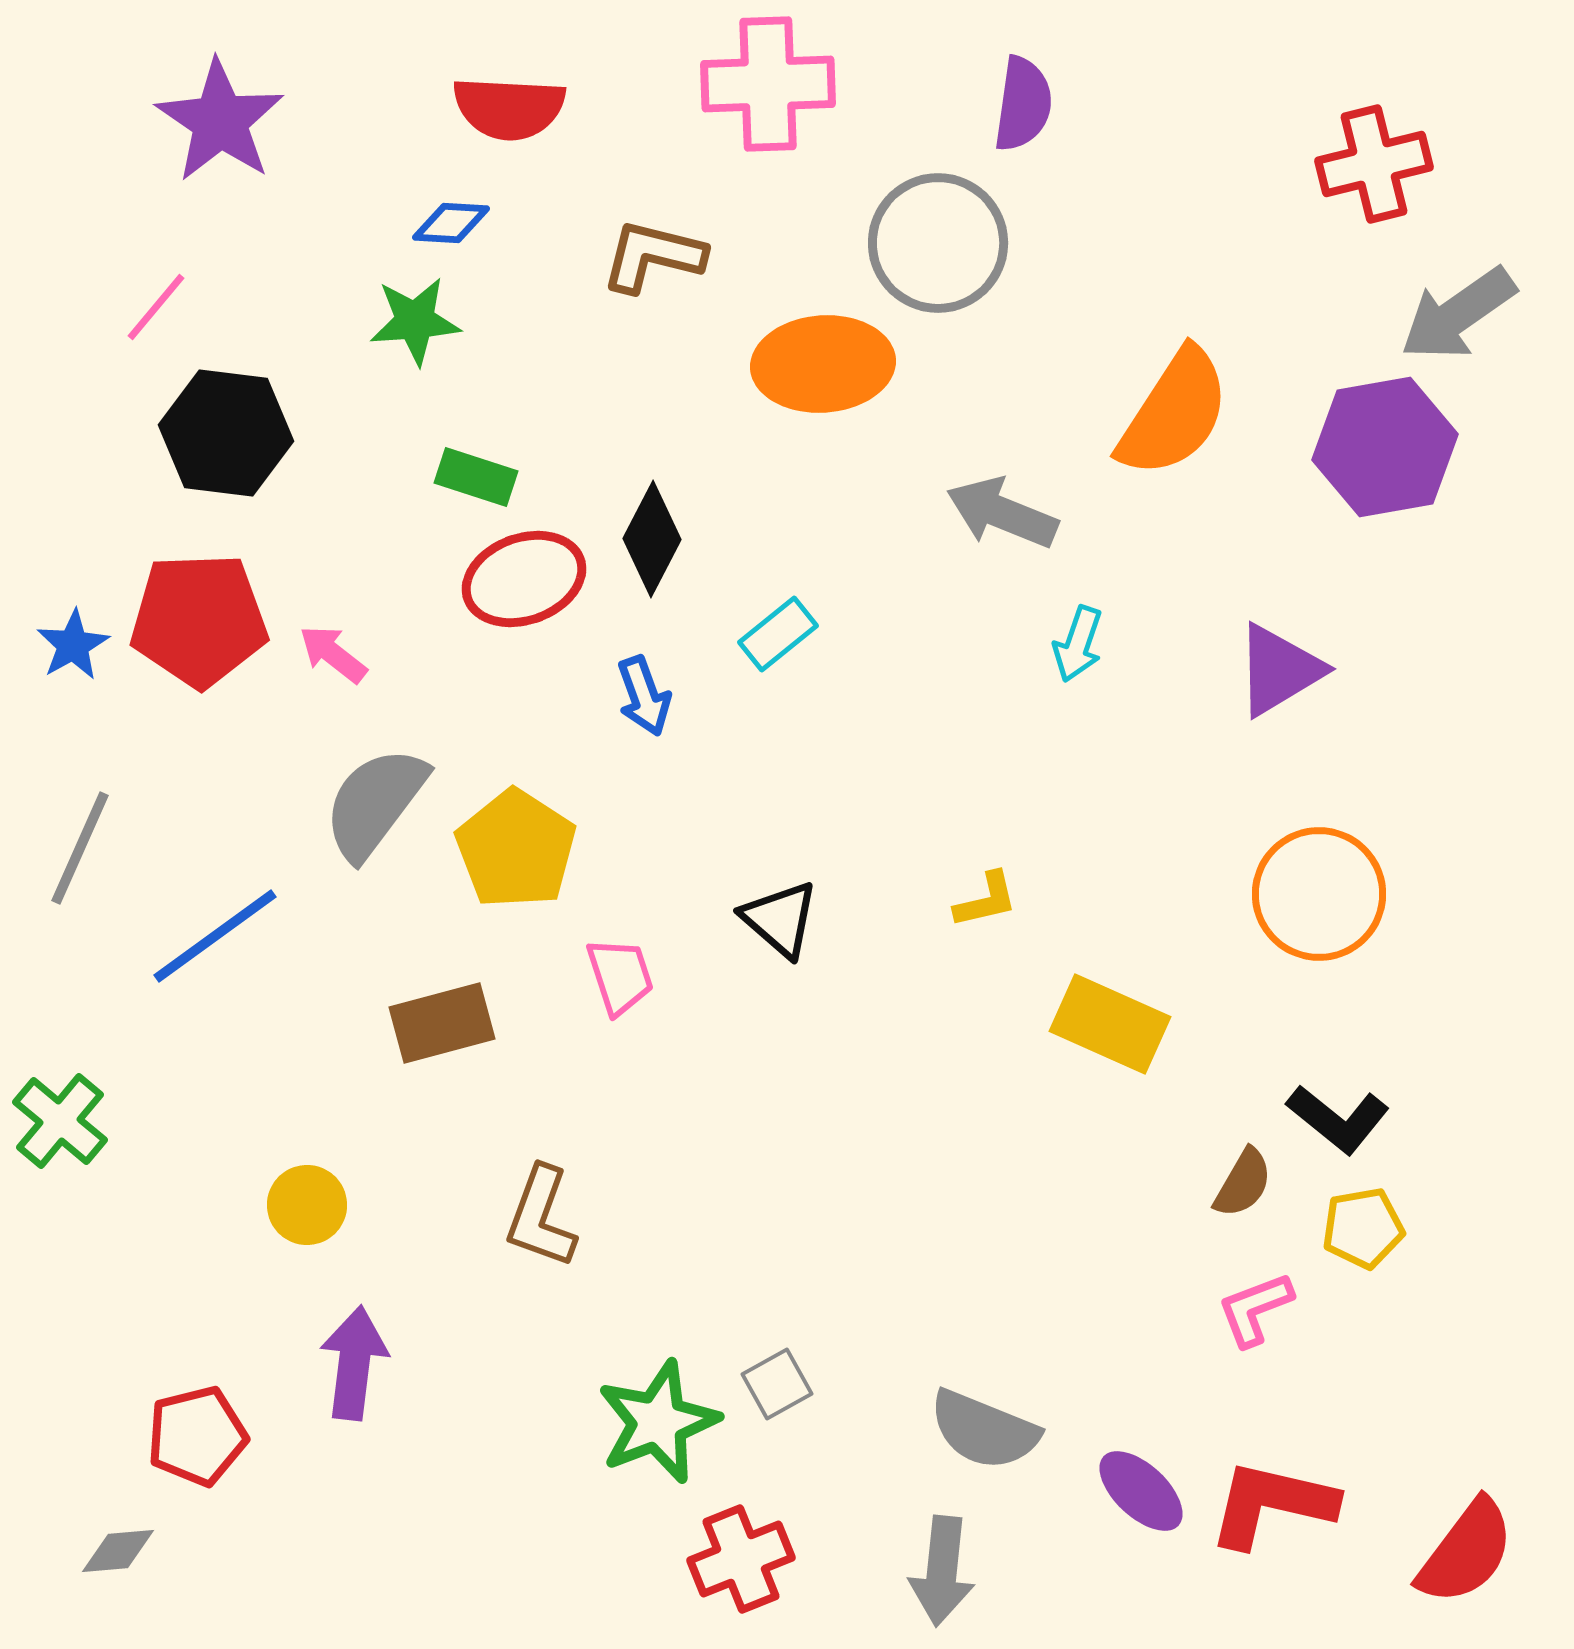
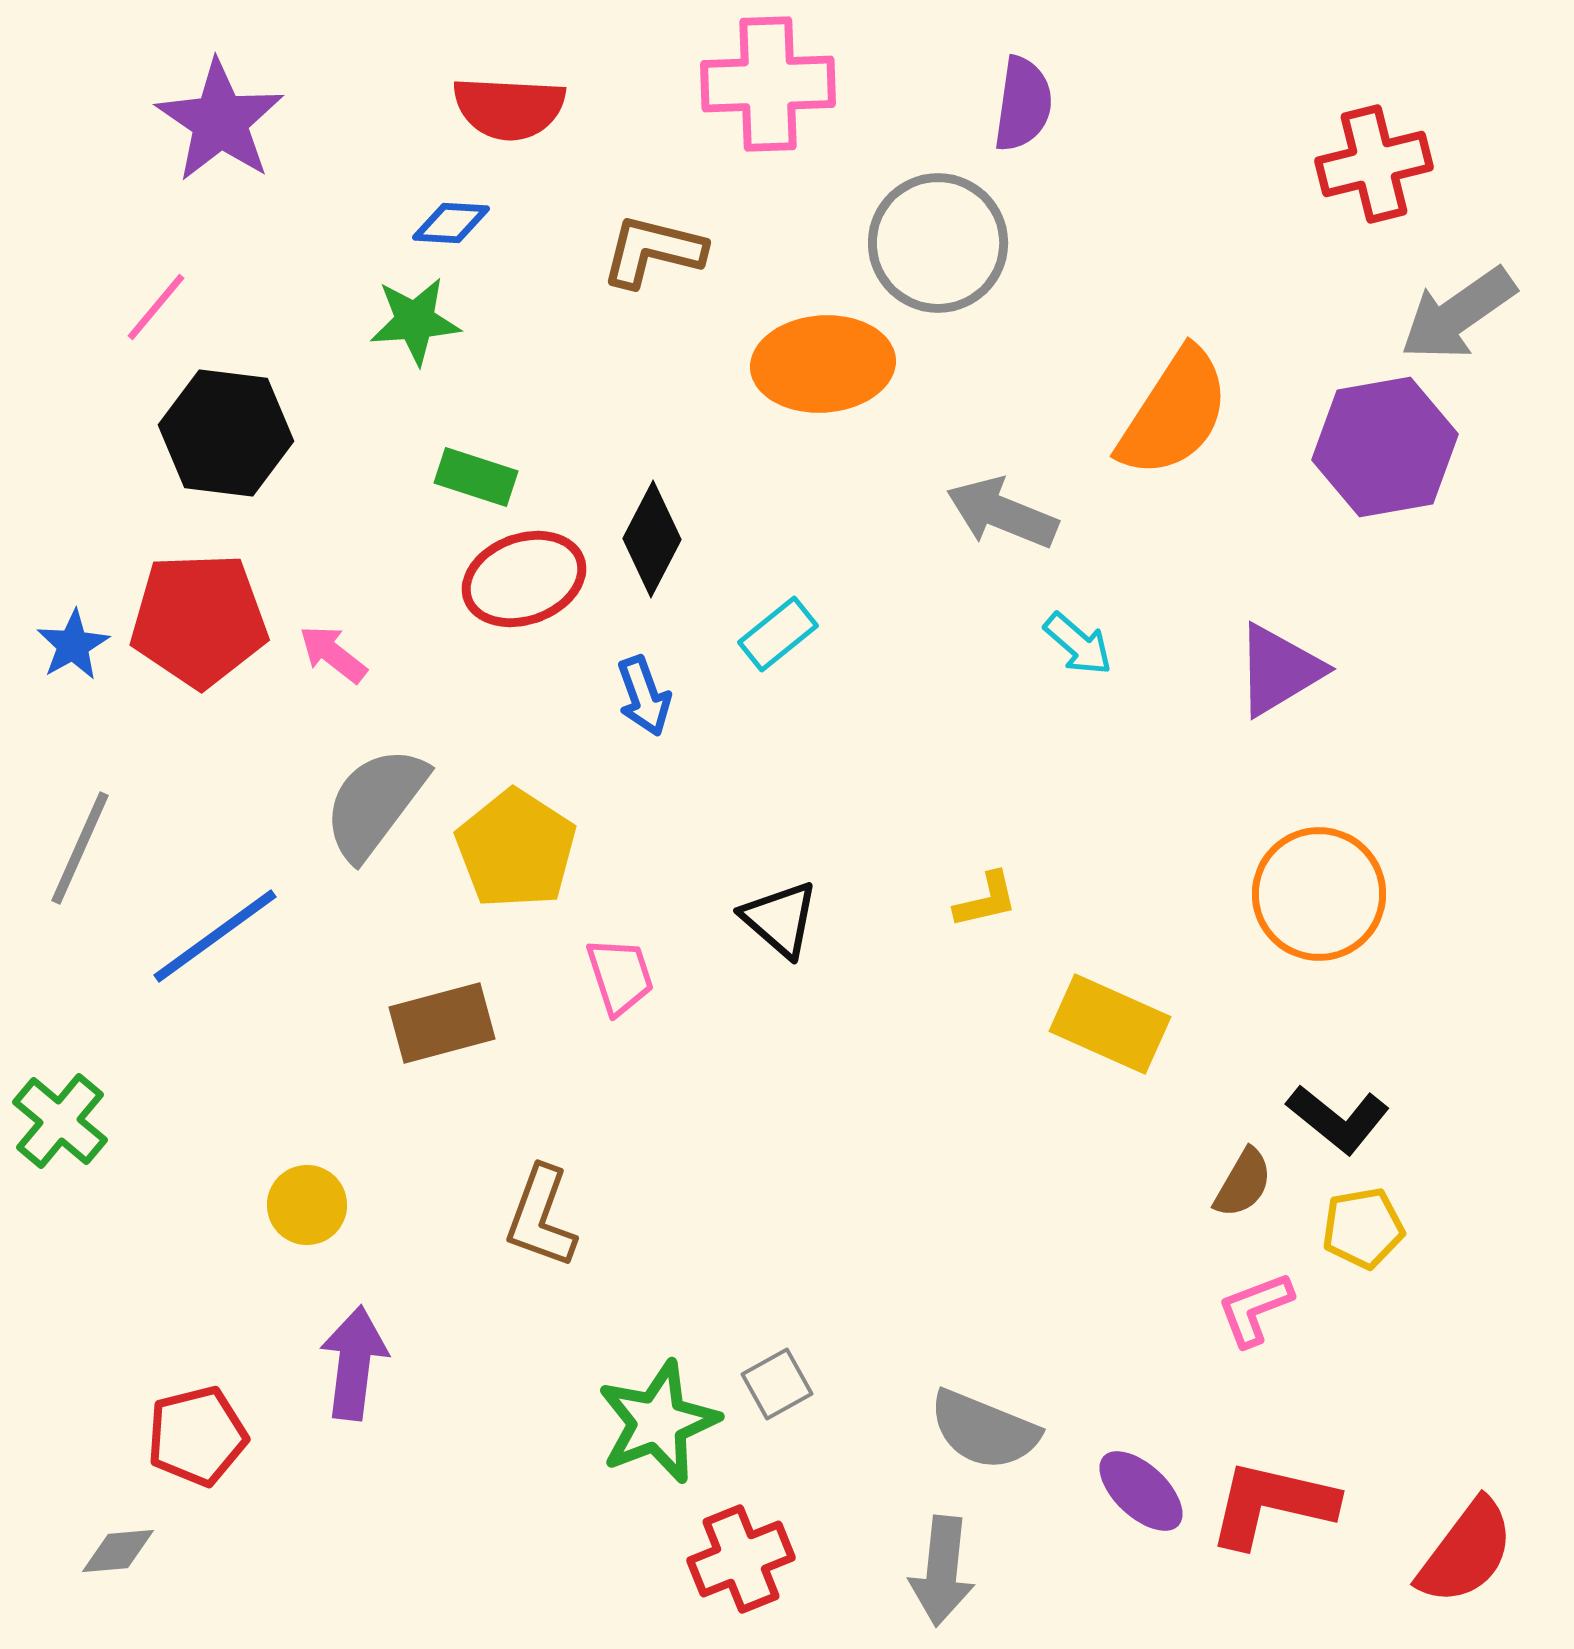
brown L-shape at (653, 256): moved 5 px up
cyan arrow at (1078, 644): rotated 68 degrees counterclockwise
